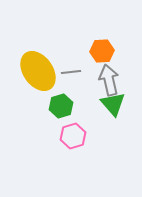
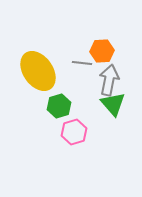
gray line: moved 11 px right, 9 px up; rotated 12 degrees clockwise
gray arrow: rotated 24 degrees clockwise
green hexagon: moved 2 px left
pink hexagon: moved 1 px right, 4 px up
